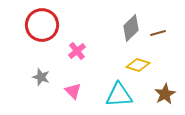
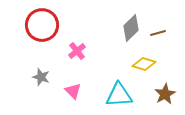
yellow diamond: moved 6 px right, 1 px up
